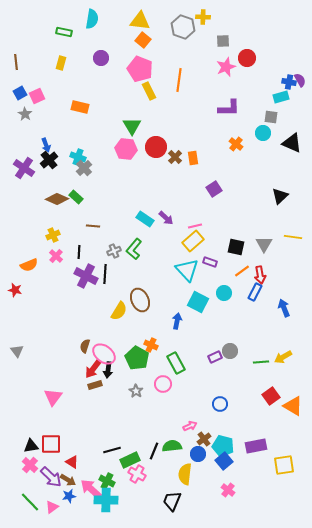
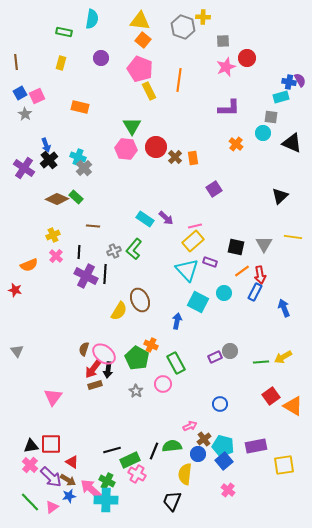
brown semicircle at (85, 346): moved 1 px left, 3 px down
